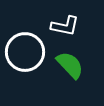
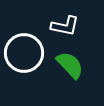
white circle: moved 1 px left, 1 px down
